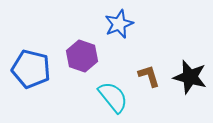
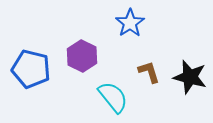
blue star: moved 11 px right, 1 px up; rotated 12 degrees counterclockwise
purple hexagon: rotated 8 degrees clockwise
brown L-shape: moved 4 px up
